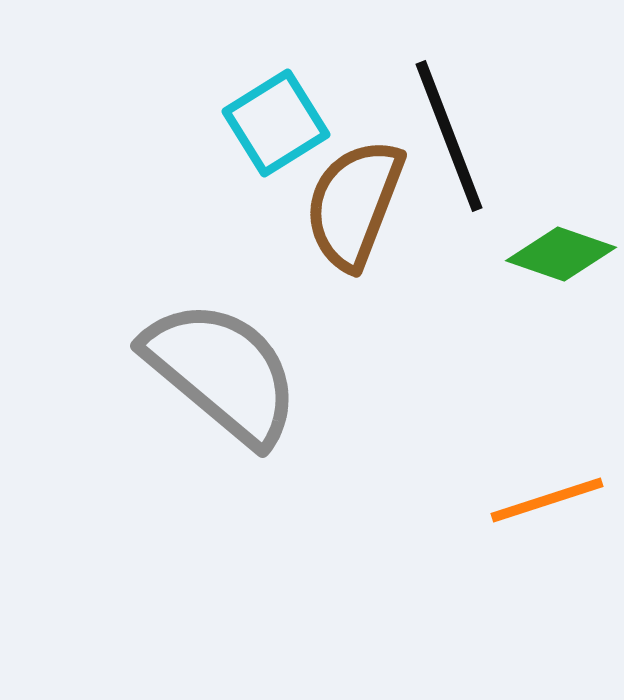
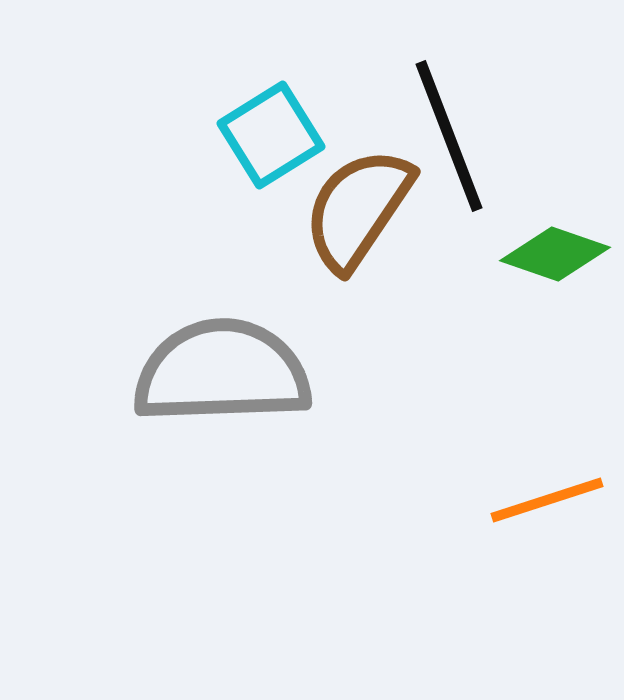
cyan square: moved 5 px left, 12 px down
brown semicircle: moved 4 px right, 5 px down; rotated 13 degrees clockwise
green diamond: moved 6 px left
gray semicircle: rotated 42 degrees counterclockwise
